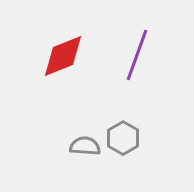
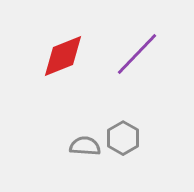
purple line: moved 1 px up; rotated 24 degrees clockwise
